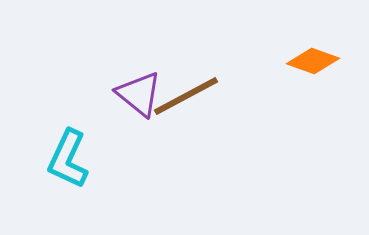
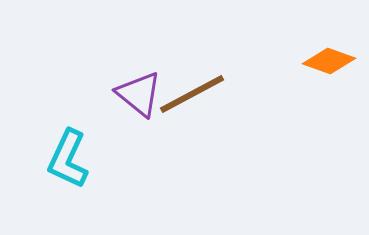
orange diamond: moved 16 px right
brown line: moved 6 px right, 2 px up
